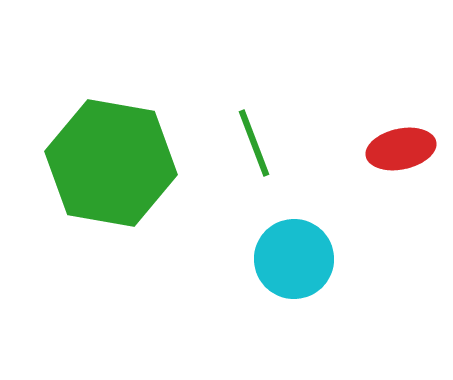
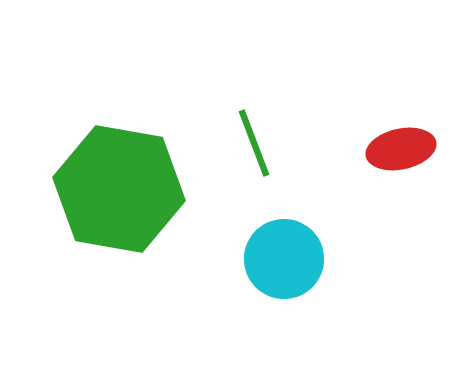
green hexagon: moved 8 px right, 26 px down
cyan circle: moved 10 px left
